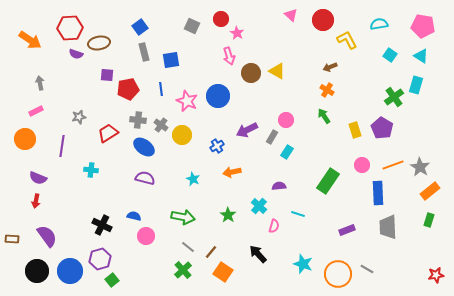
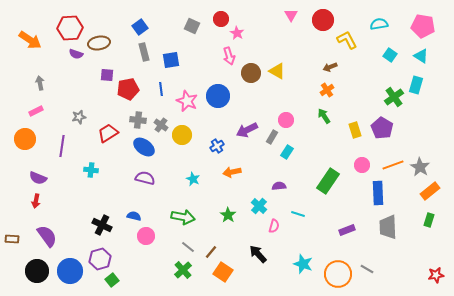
pink triangle at (291, 15): rotated 16 degrees clockwise
orange cross at (327, 90): rotated 24 degrees clockwise
